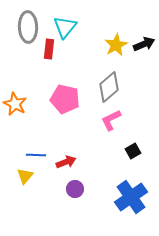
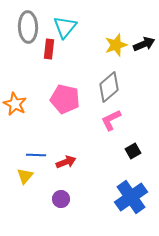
yellow star: rotated 10 degrees clockwise
purple circle: moved 14 px left, 10 px down
